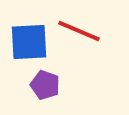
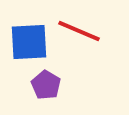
purple pentagon: moved 1 px right; rotated 12 degrees clockwise
